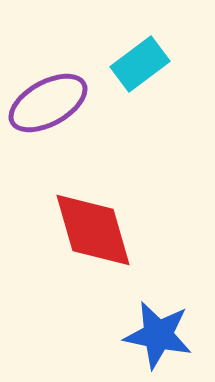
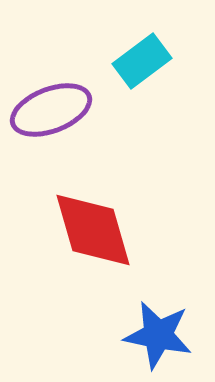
cyan rectangle: moved 2 px right, 3 px up
purple ellipse: moved 3 px right, 7 px down; rotated 8 degrees clockwise
